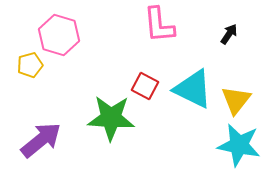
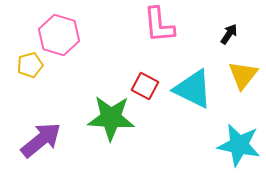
yellow triangle: moved 7 px right, 25 px up
